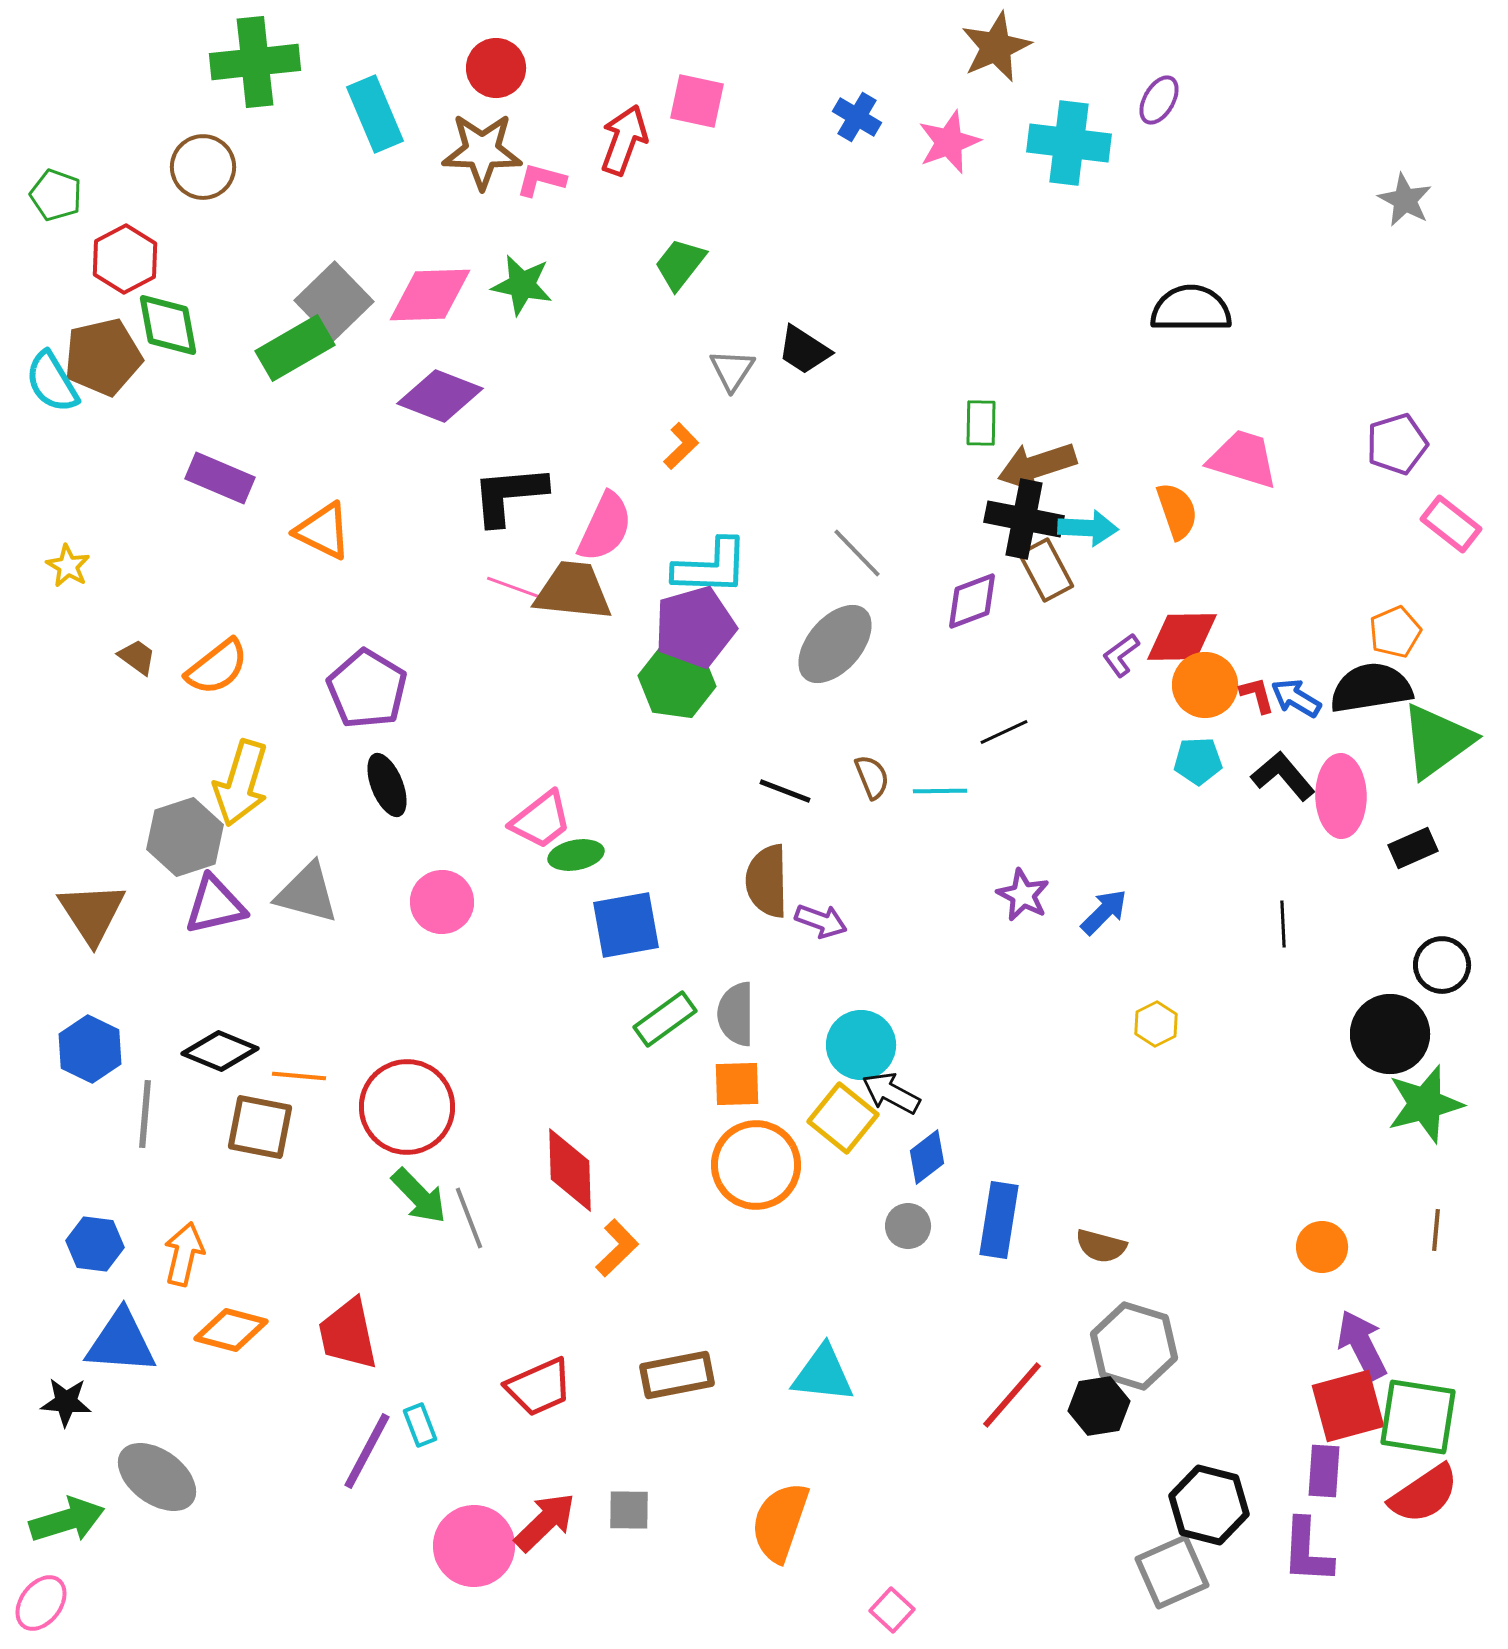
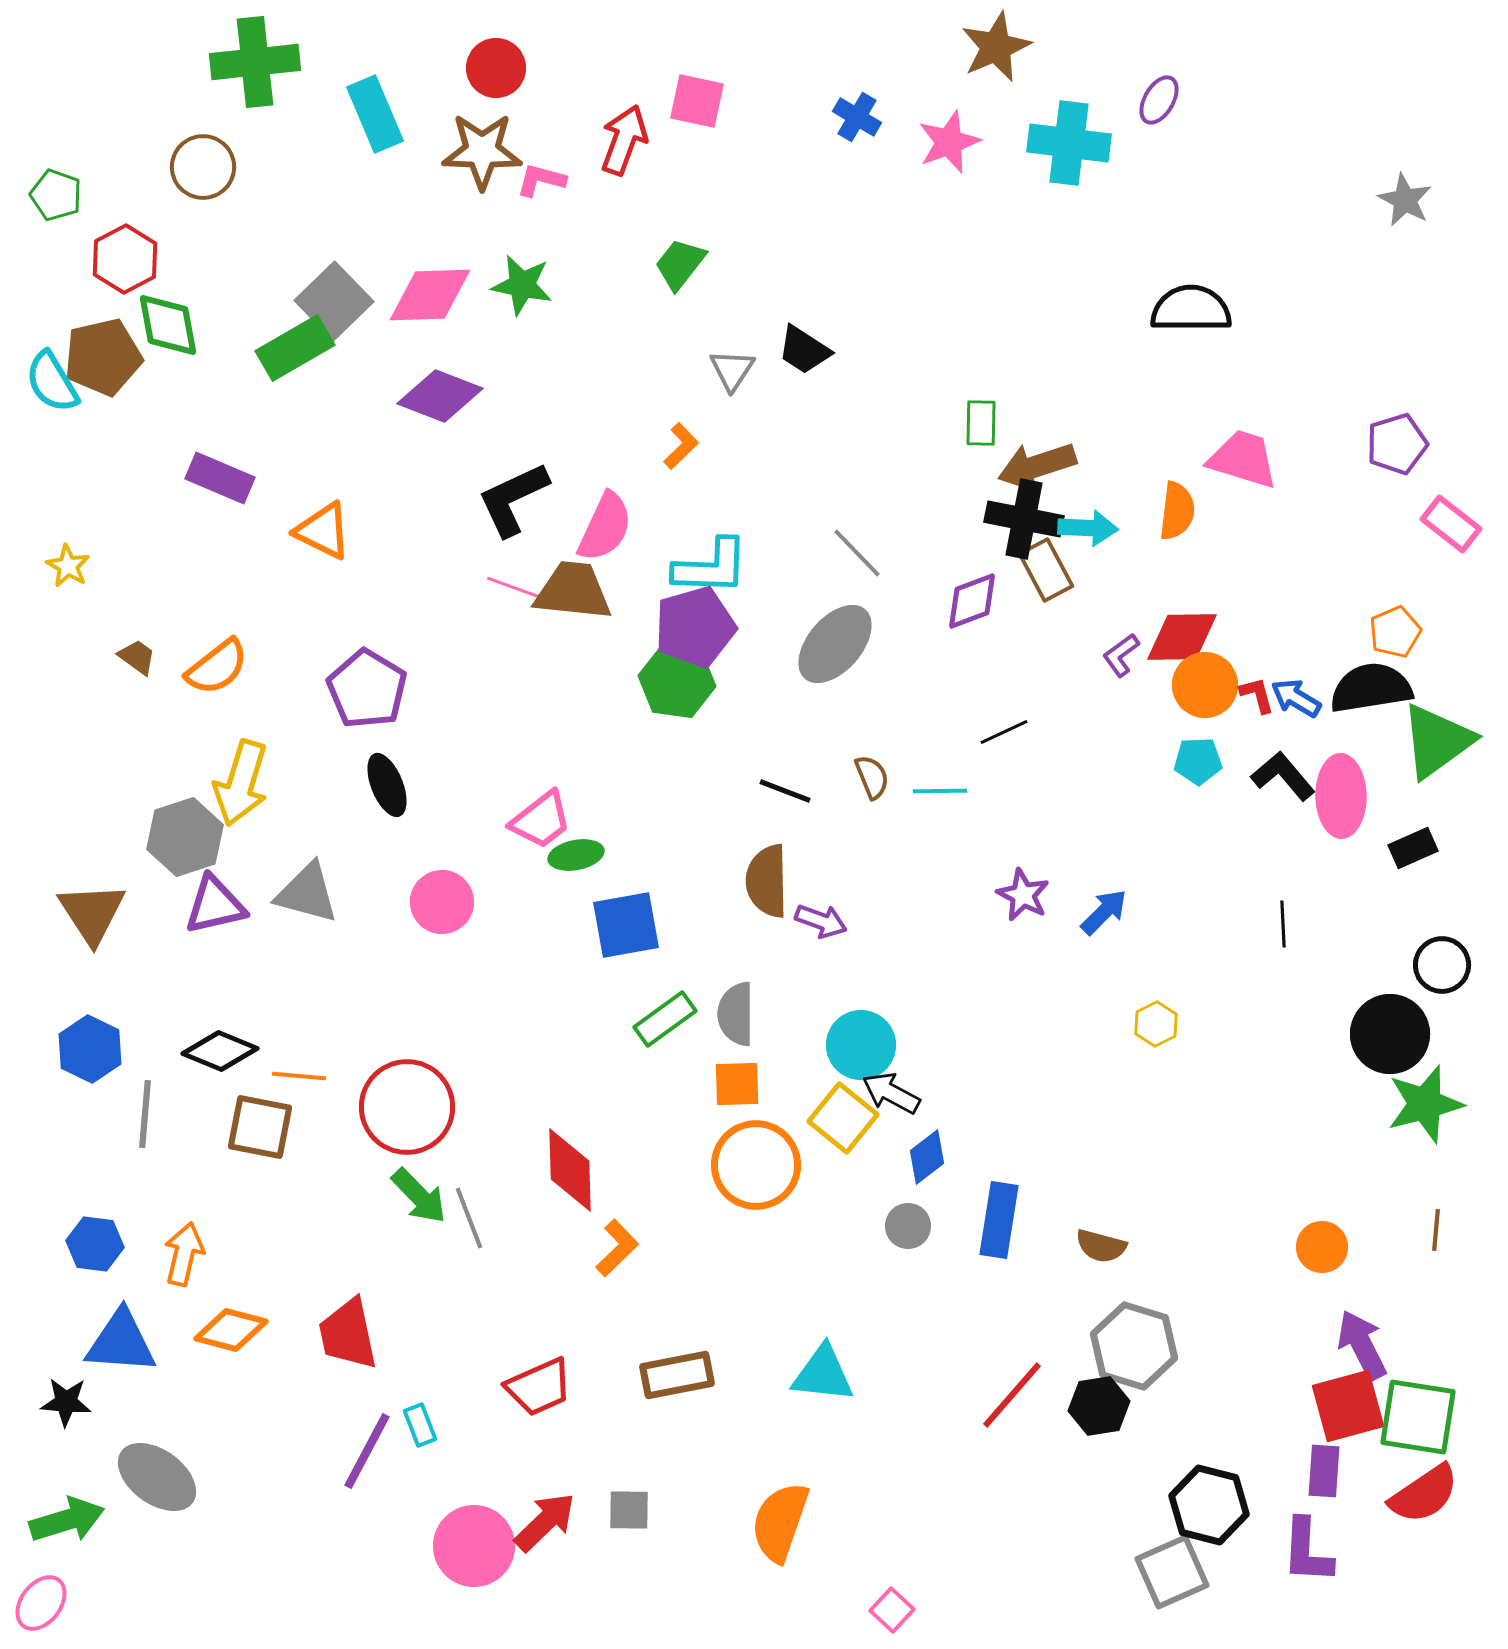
black L-shape at (509, 495): moved 4 px right, 4 px down; rotated 20 degrees counterclockwise
orange semicircle at (1177, 511): rotated 26 degrees clockwise
